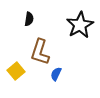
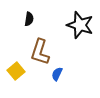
black star: rotated 24 degrees counterclockwise
blue semicircle: moved 1 px right
